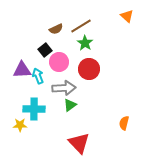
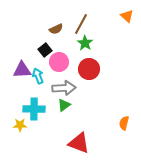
brown line: moved 2 px up; rotated 30 degrees counterclockwise
green triangle: moved 6 px left
red triangle: rotated 25 degrees counterclockwise
